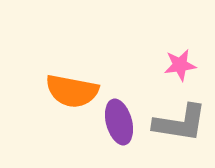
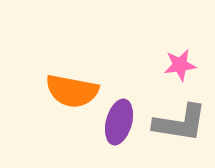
purple ellipse: rotated 30 degrees clockwise
